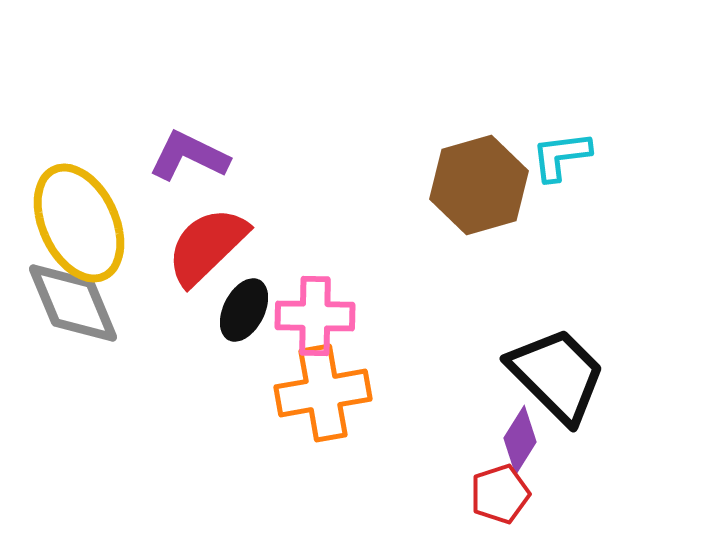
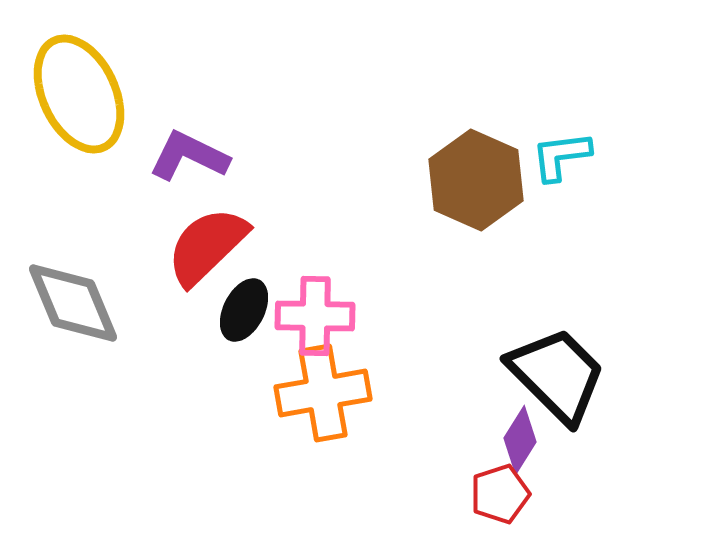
brown hexagon: moved 3 px left, 5 px up; rotated 20 degrees counterclockwise
yellow ellipse: moved 129 px up
